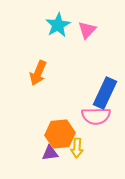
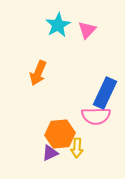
purple triangle: rotated 18 degrees counterclockwise
